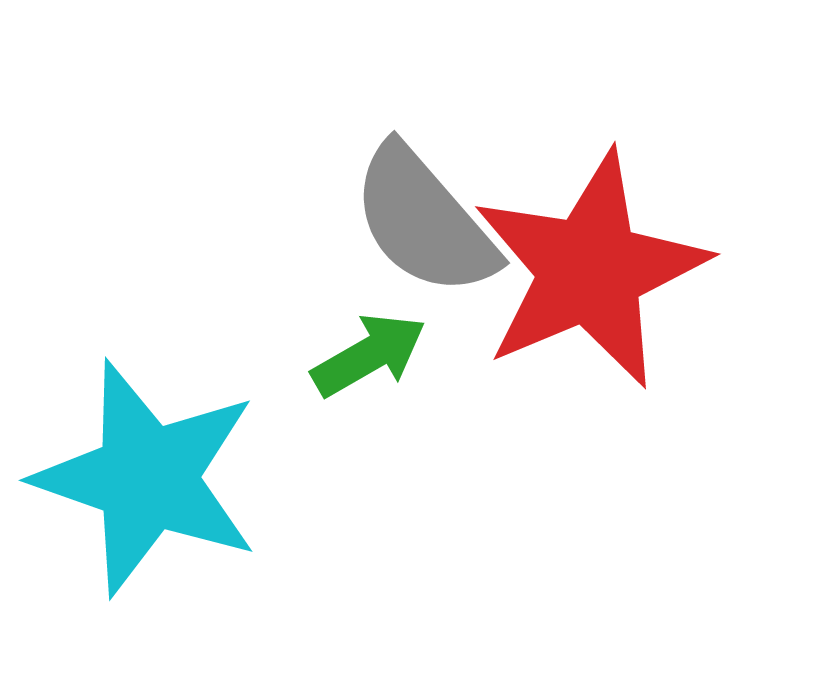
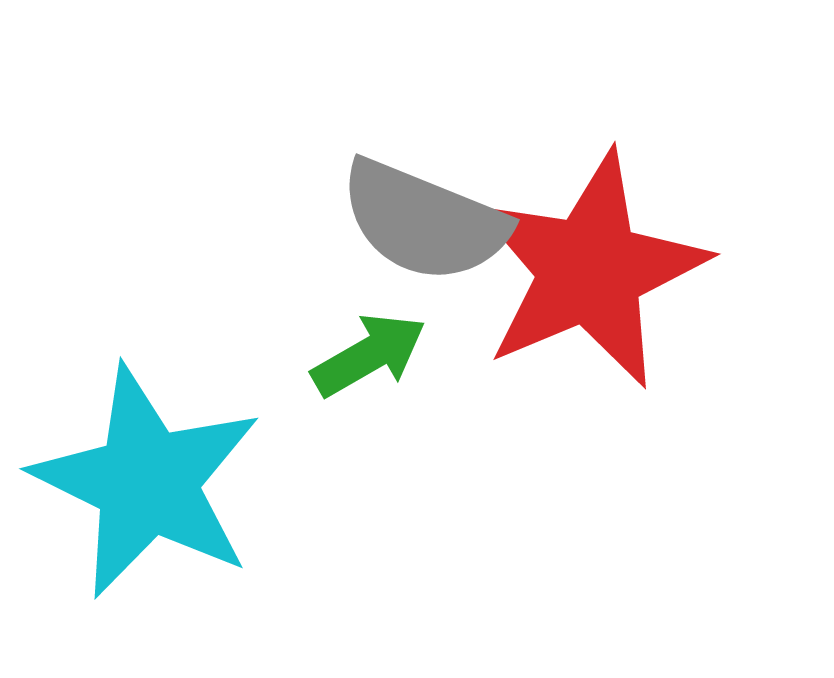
gray semicircle: rotated 27 degrees counterclockwise
cyan star: moved 4 px down; rotated 7 degrees clockwise
